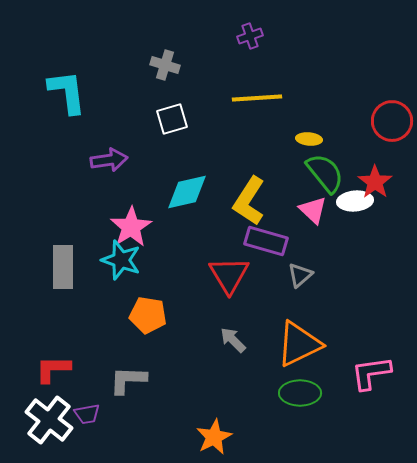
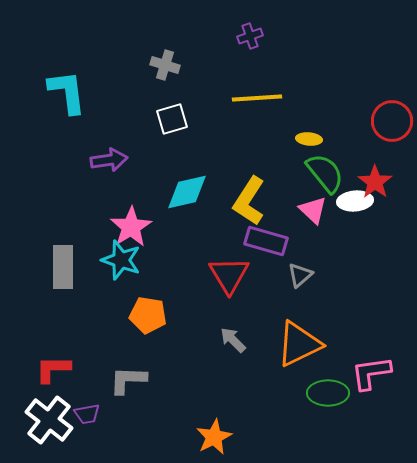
green ellipse: moved 28 px right
